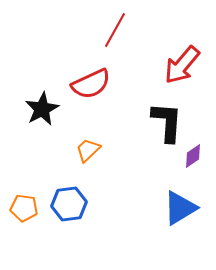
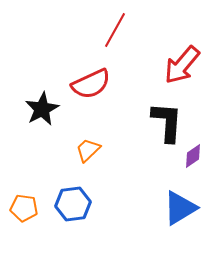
blue hexagon: moved 4 px right
